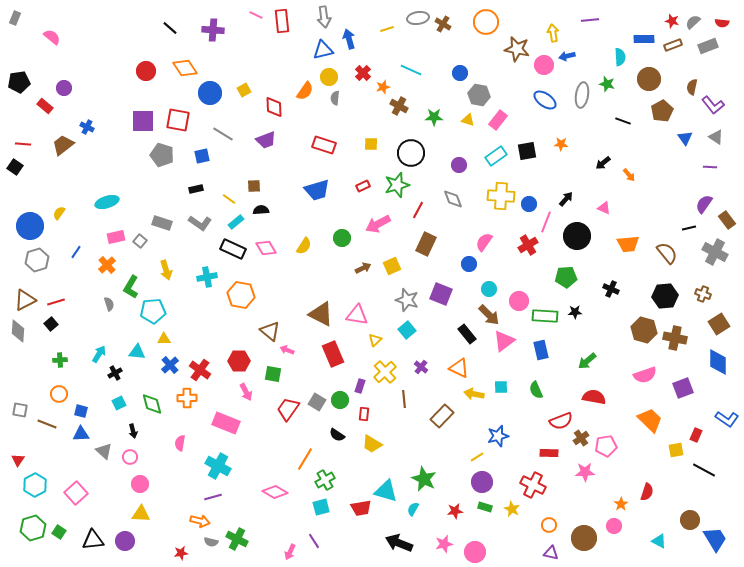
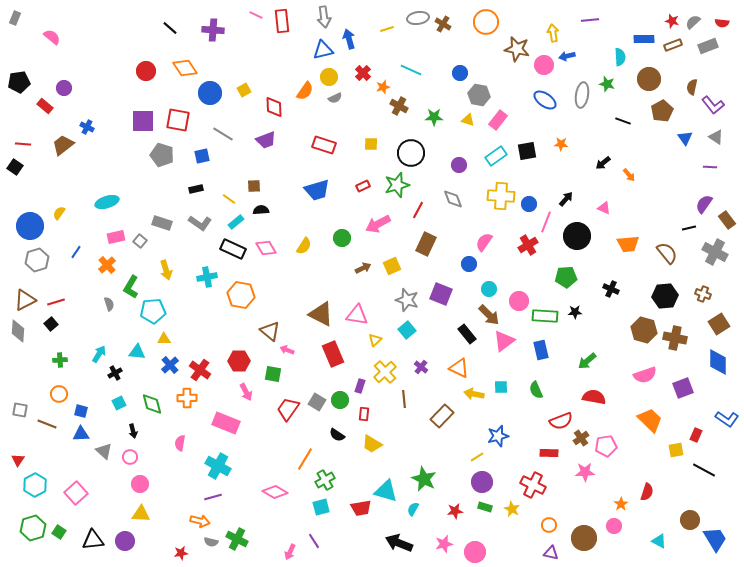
gray semicircle at (335, 98): rotated 120 degrees counterclockwise
